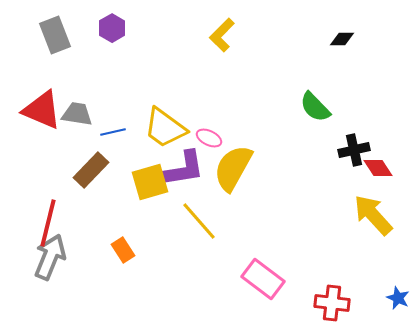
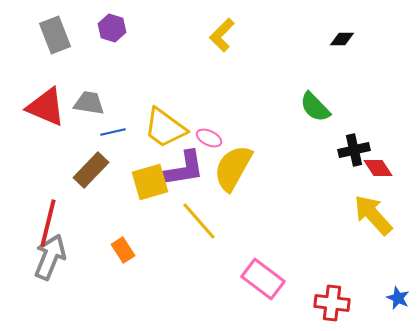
purple hexagon: rotated 12 degrees counterclockwise
red triangle: moved 4 px right, 3 px up
gray trapezoid: moved 12 px right, 11 px up
